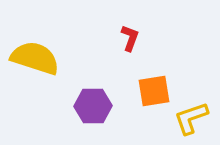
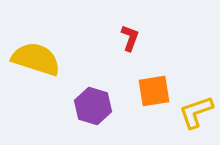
yellow semicircle: moved 1 px right, 1 px down
purple hexagon: rotated 18 degrees clockwise
yellow L-shape: moved 5 px right, 6 px up
